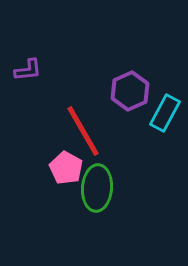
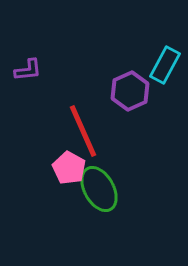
cyan rectangle: moved 48 px up
red line: rotated 6 degrees clockwise
pink pentagon: moved 3 px right
green ellipse: moved 2 px right, 1 px down; rotated 33 degrees counterclockwise
